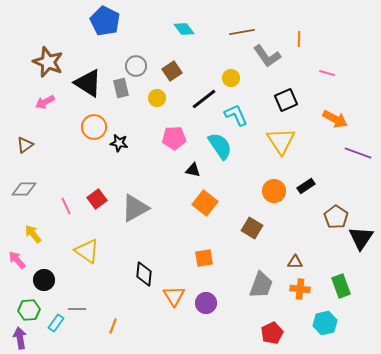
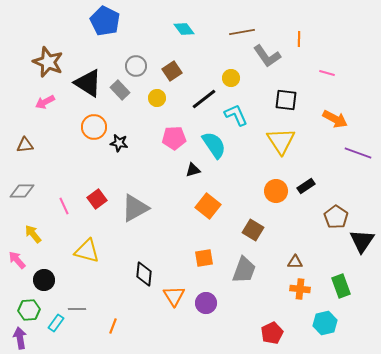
gray rectangle at (121, 88): moved 1 px left, 2 px down; rotated 30 degrees counterclockwise
black square at (286, 100): rotated 30 degrees clockwise
brown triangle at (25, 145): rotated 30 degrees clockwise
cyan semicircle at (220, 146): moved 6 px left, 1 px up
black triangle at (193, 170): rotated 28 degrees counterclockwise
gray diamond at (24, 189): moved 2 px left, 2 px down
orange circle at (274, 191): moved 2 px right
orange square at (205, 203): moved 3 px right, 3 px down
pink line at (66, 206): moved 2 px left
brown square at (252, 228): moved 1 px right, 2 px down
black triangle at (361, 238): moved 1 px right, 3 px down
yellow triangle at (87, 251): rotated 20 degrees counterclockwise
gray trapezoid at (261, 285): moved 17 px left, 15 px up
